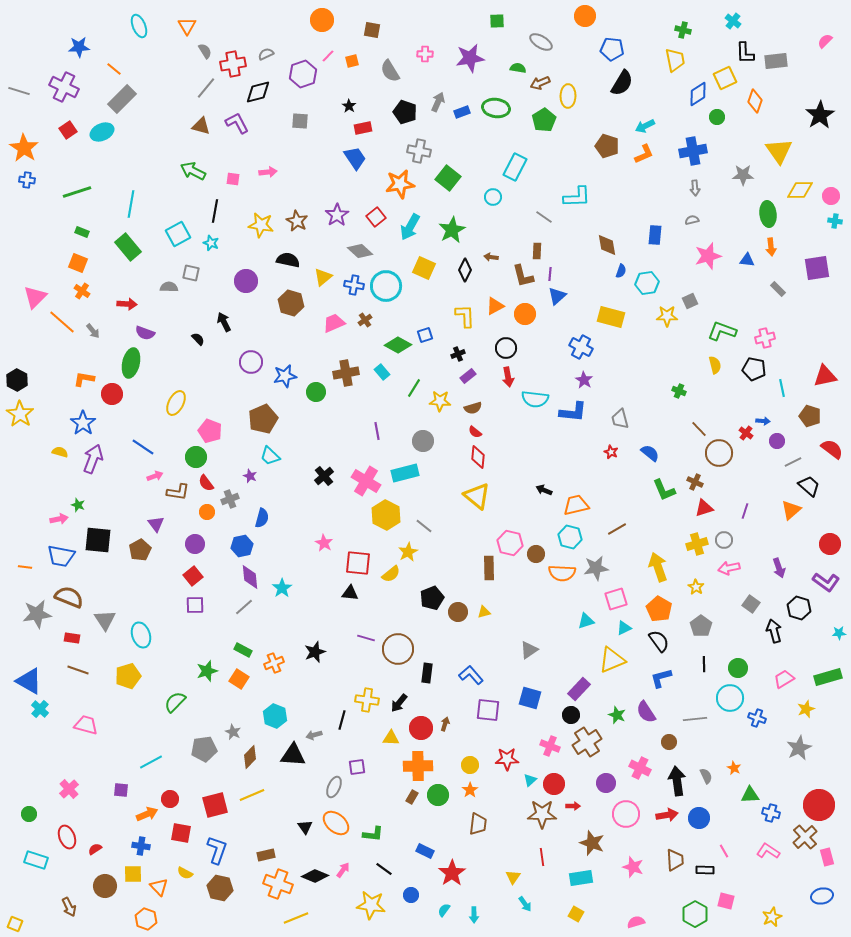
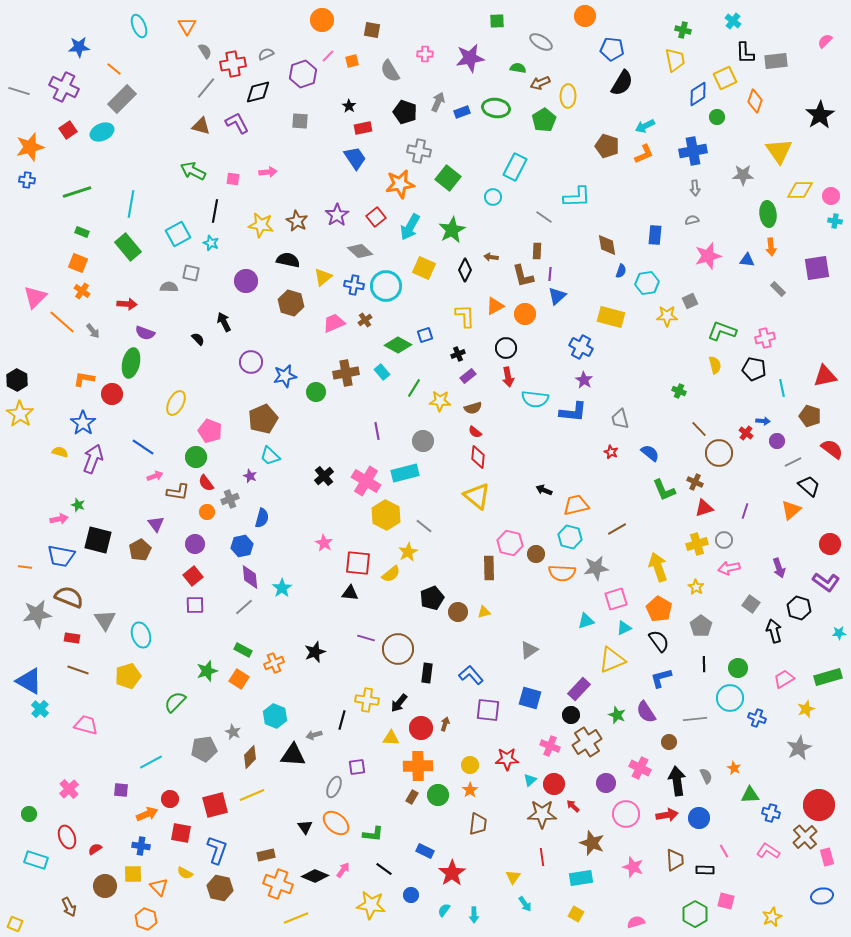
orange star at (24, 148): moved 6 px right, 1 px up; rotated 24 degrees clockwise
black square at (98, 540): rotated 8 degrees clockwise
red arrow at (573, 806): rotated 136 degrees counterclockwise
